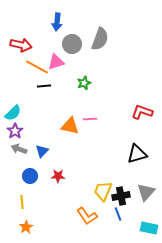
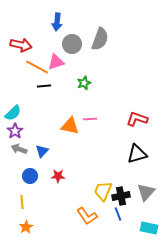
red L-shape: moved 5 px left, 7 px down
